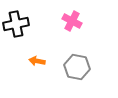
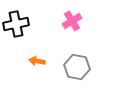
pink cross: rotated 30 degrees clockwise
